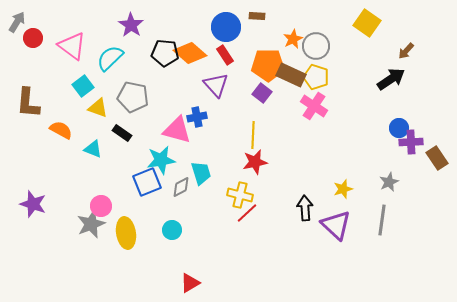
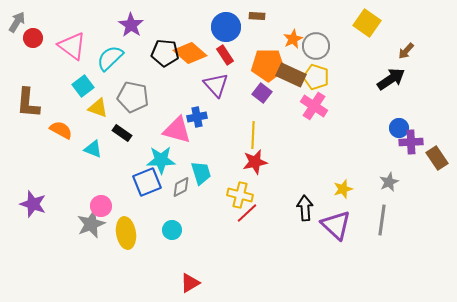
cyan star at (161, 160): rotated 8 degrees clockwise
